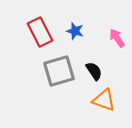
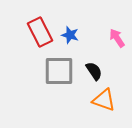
blue star: moved 5 px left, 4 px down
gray square: rotated 16 degrees clockwise
